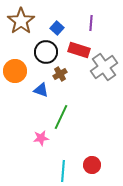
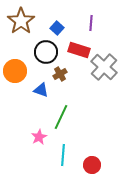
gray cross: rotated 12 degrees counterclockwise
pink star: moved 2 px left, 1 px up; rotated 21 degrees counterclockwise
cyan line: moved 16 px up
